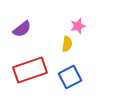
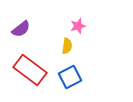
purple semicircle: moved 1 px left
yellow semicircle: moved 2 px down
red rectangle: rotated 56 degrees clockwise
